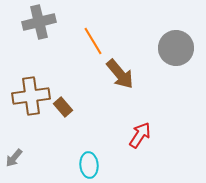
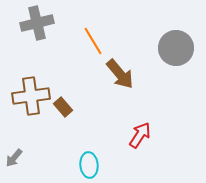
gray cross: moved 2 px left, 1 px down
